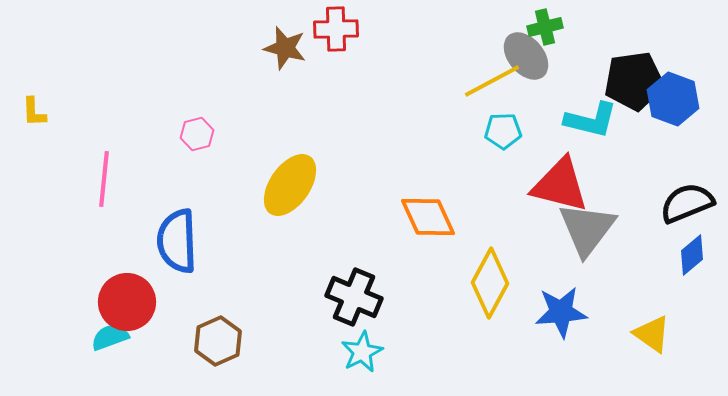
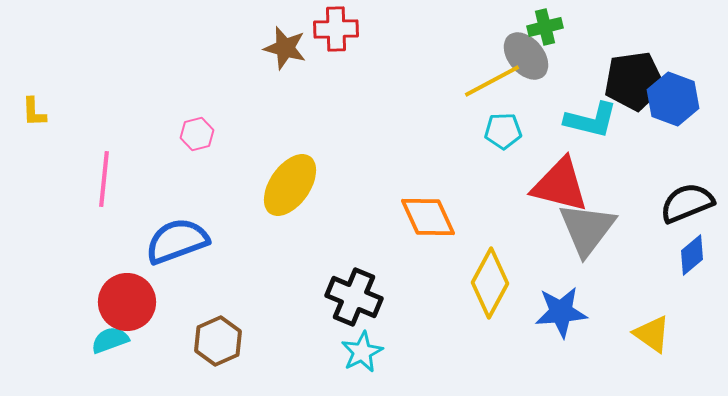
blue semicircle: rotated 72 degrees clockwise
cyan semicircle: moved 3 px down
